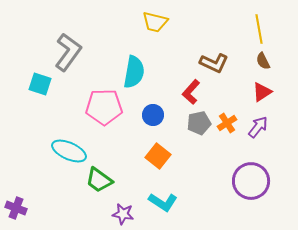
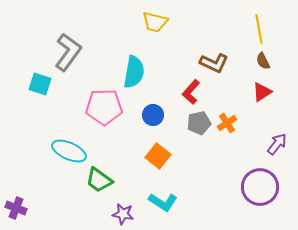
purple arrow: moved 19 px right, 17 px down
purple circle: moved 9 px right, 6 px down
